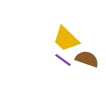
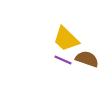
purple line: rotated 12 degrees counterclockwise
